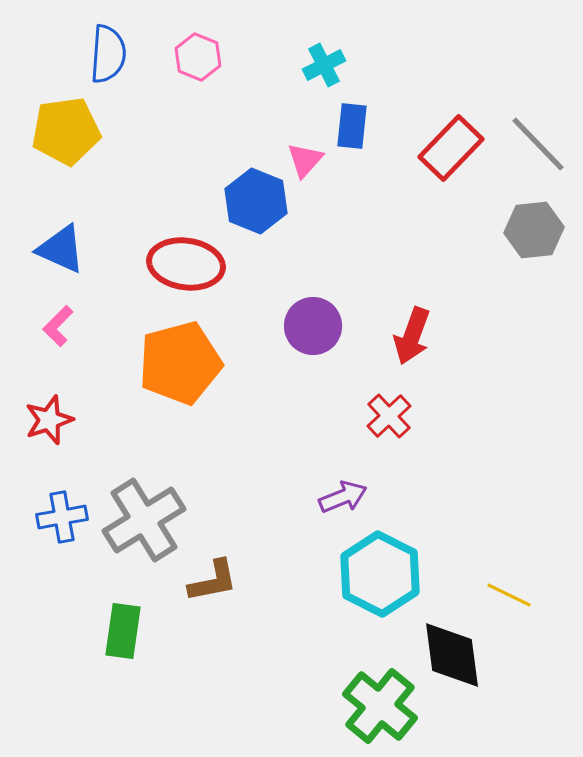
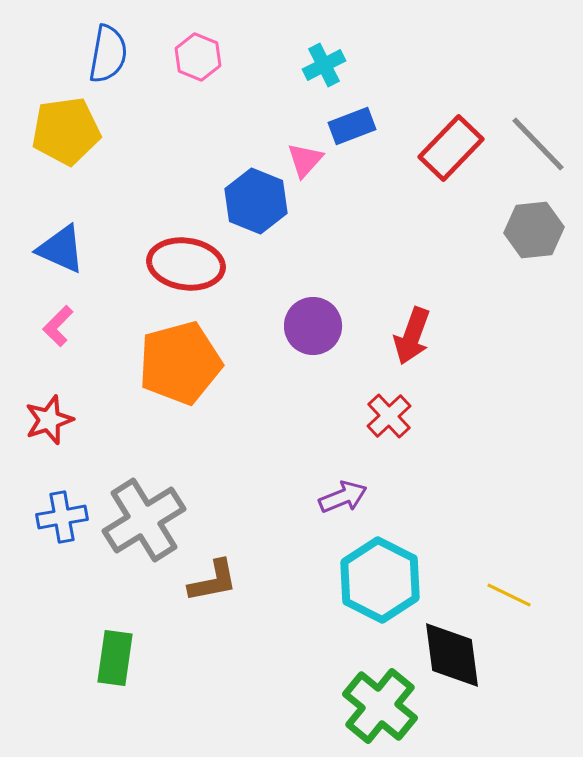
blue semicircle: rotated 6 degrees clockwise
blue rectangle: rotated 63 degrees clockwise
cyan hexagon: moved 6 px down
green rectangle: moved 8 px left, 27 px down
